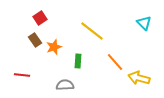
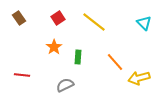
red square: moved 18 px right
yellow line: moved 2 px right, 9 px up
brown rectangle: moved 16 px left, 22 px up
orange star: rotated 14 degrees counterclockwise
green rectangle: moved 4 px up
yellow arrow: rotated 30 degrees counterclockwise
gray semicircle: rotated 24 degrees counterclockwise
